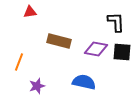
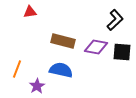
black L-shape: moved 1 px left, 2 px up; rotated 50 degrees clockwise
brown rectangle: moved 4 px right
purple diamond: moved 2 px up
orange line: moved 2 px left, 7 px down
blue semicircle: moved 23 px left, 12 px up
purple star: rotated 14 degrees counterclockwise
